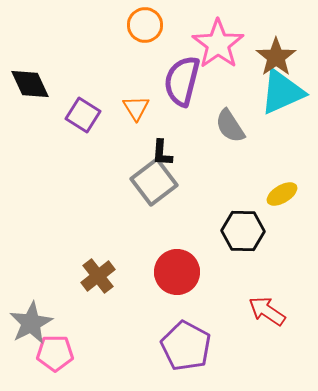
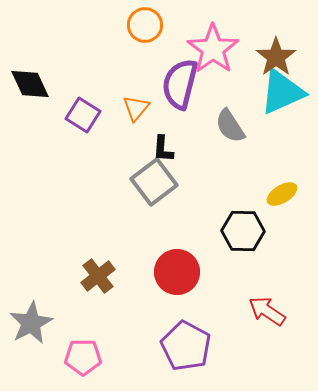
pink star: moved 5 px left, 5 px down
purple semicircle: moved 2 px left, 3 px down
orange triangle: rotated 12 degrees clockwise
black L-shape: moved 1 px right, 4 px up
pink pentagon: moved 28 px right, 4 px down
